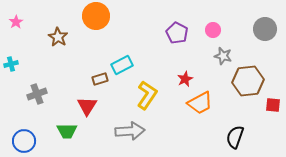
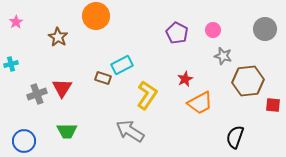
brown rectangle: moved 3 px right, 1 px up; rotated 35 degrees clockwise
red triangle: moved 25 px left, 18 px up
gray arrow: rotated 144 degrees counterclockwise
